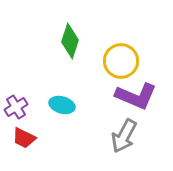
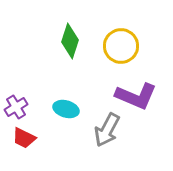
yellow circle: moved 15 px up
cyan ellipse: moved 4 px right, 4 px down
gray arrow: moved 17 px left, 6 px up
